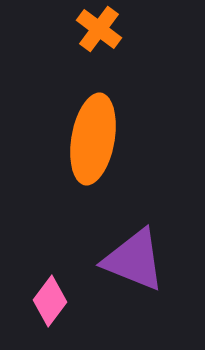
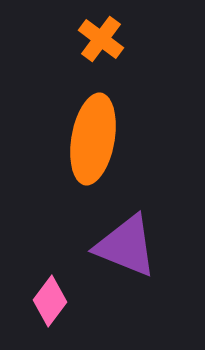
orange cross: moved 2 px right, 10 px down
purple triangle: moved 8 px left, 14 px up
